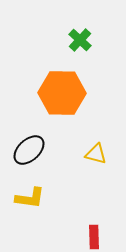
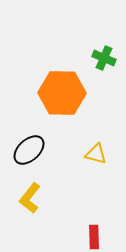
green cross: moved 24 px right, 18 px down; rotated 20 degrees counterclockwise
yellow L-shape: rotated 120 degrees clockwise
